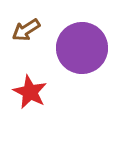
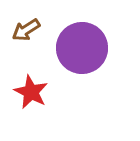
red star: moved 1 px right
